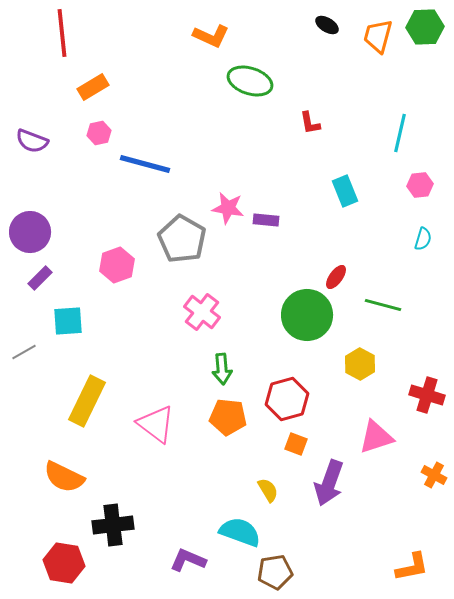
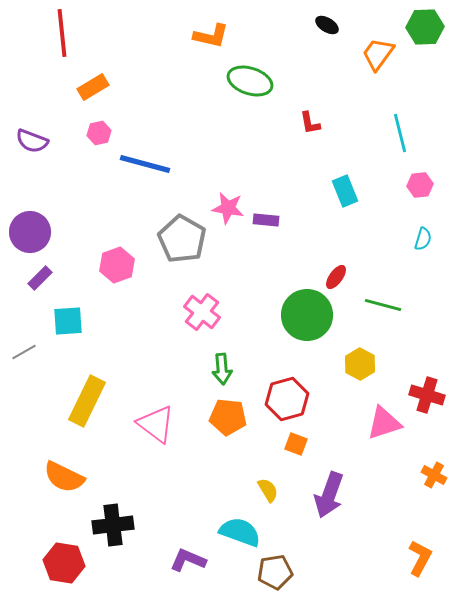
orange L-shape at (211, 36): rotated 12 degrees counterclockwise
orange trapezoid at (378, 36): moved 18 px down; rotated 21 degrees clockwise
cyan line at (400, 133): rotated 27 degrees counterclockwise
pink triangle at (376, 437): moved 8 px right, 14 px up
purple arrow at (329, 483): moved 12 px down
orange L-shape at (412, 567): moved 8 px right, 9 px up; rotated 51 degrees counterclockwise
